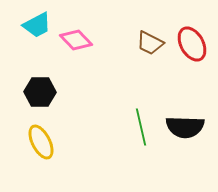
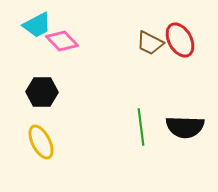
pink diamond: moved 14 px left, 1 px down
red ellipse: moved 12 px left, 4 px up
black hexagon: moved 2 px right
green line: rotated 6 degrees clockwise
